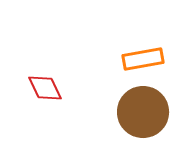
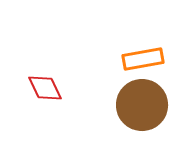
brown circle: moved 1 px left, 7 px up
